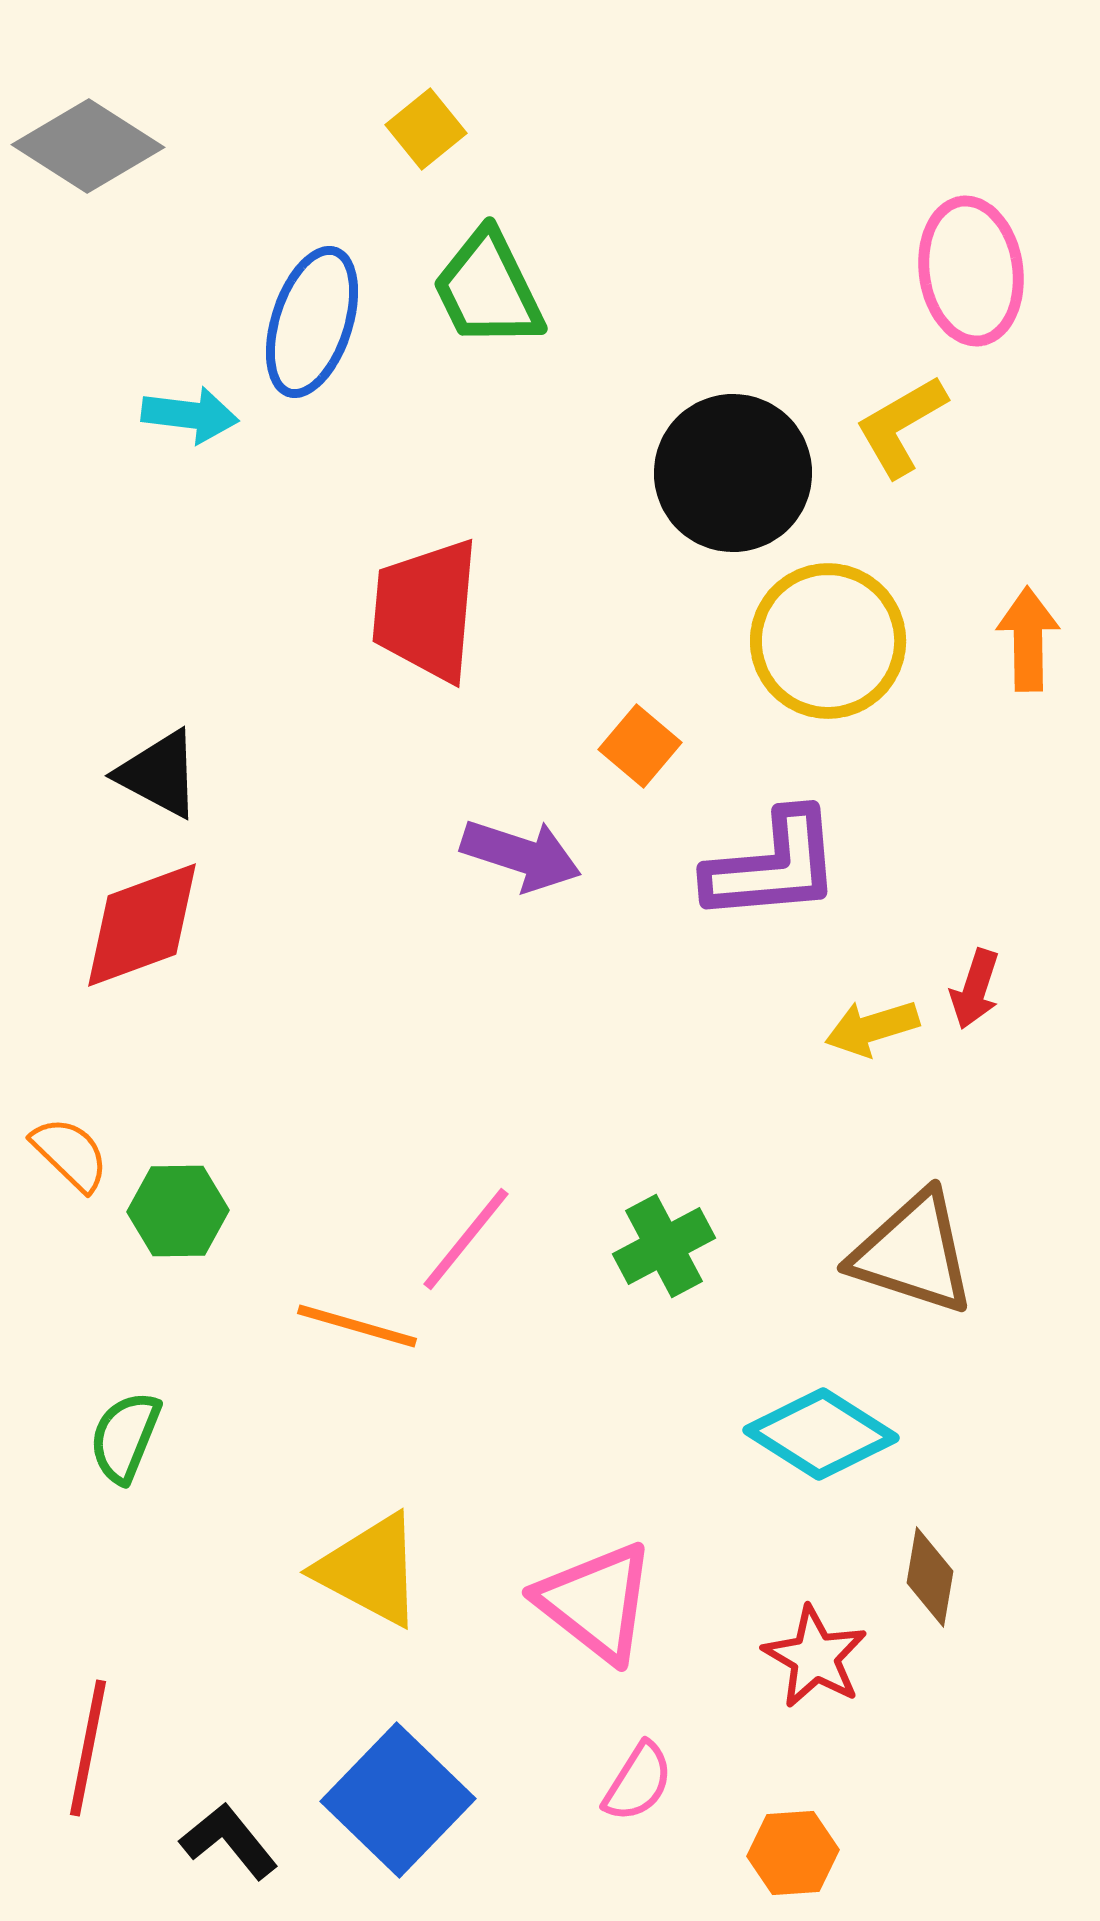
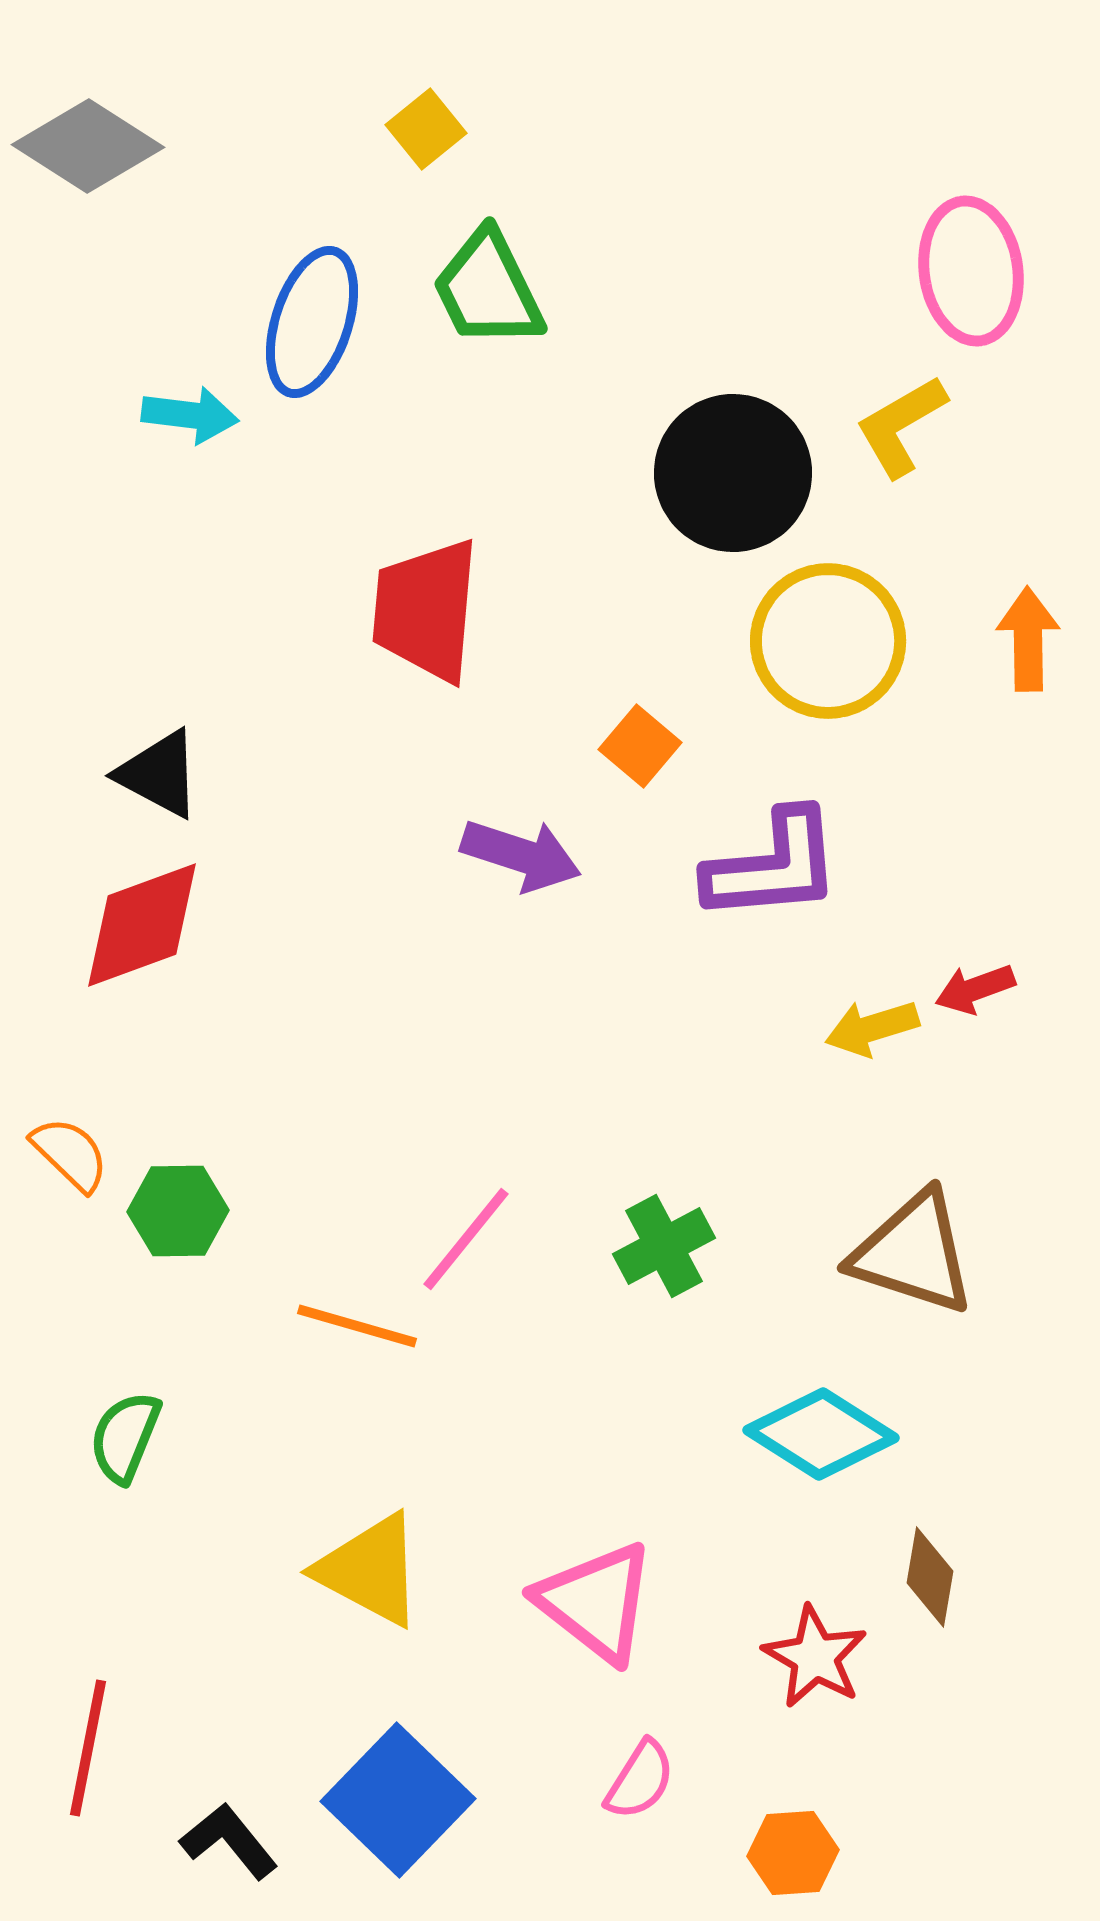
red arrow: rotated 52 degrees clockwise
pink semicircle: moved 2 px right, 2 px up
